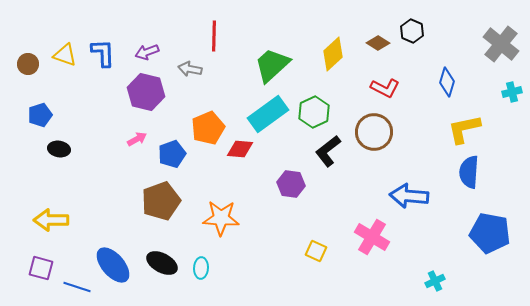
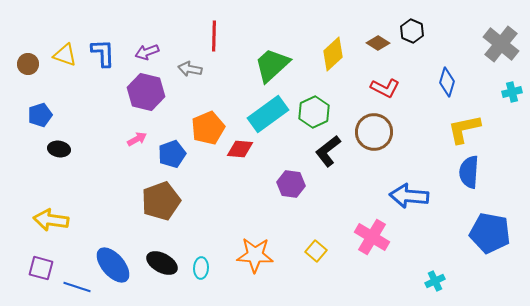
orange star at (221, 218): moved 34 px right, 37 px down
yellow arrow at (51, 220): rotated 8 degrees clockwise
yellow square at (316, 251): rotated 15 degrees clockwise
